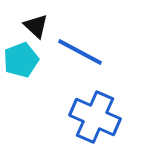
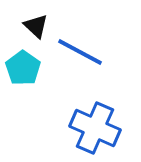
cyan pentagon: moved 2 px right, 8 px down; rotated 16 degrees counterclockwise
blue cross: moved 11 px down
